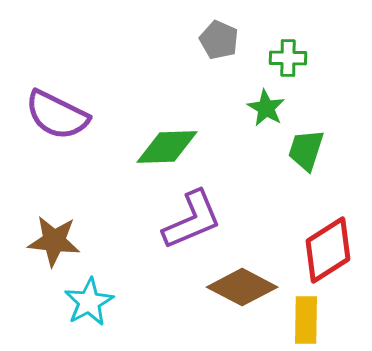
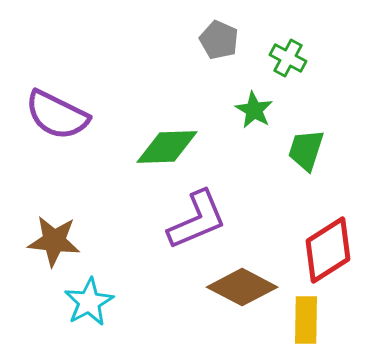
green cross: rotated 27 degrees clockwise
green star: moved 12 px left, 2 px down
purple L-shape: moved 5 px right
